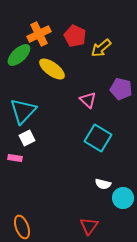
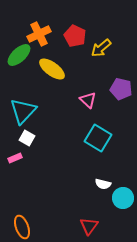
white square: rotated 35 degrees counterclockwise
pink rectangle: rotated 32 degrees counterclockwise
